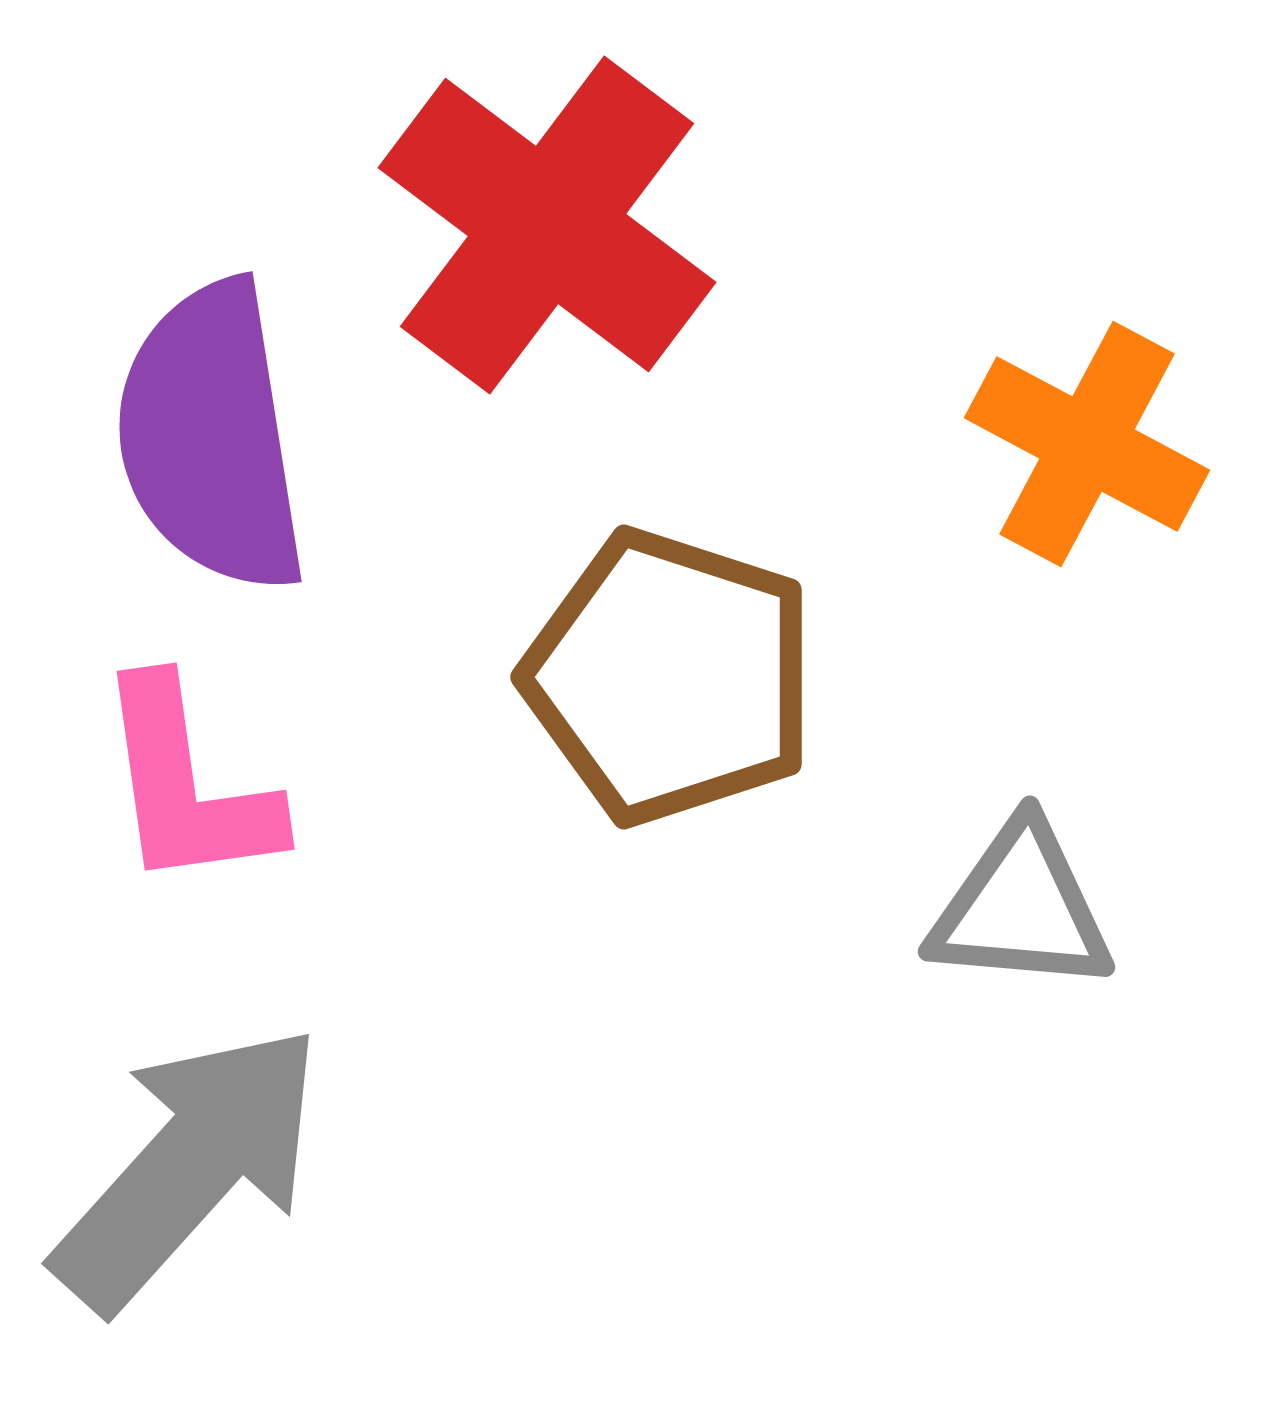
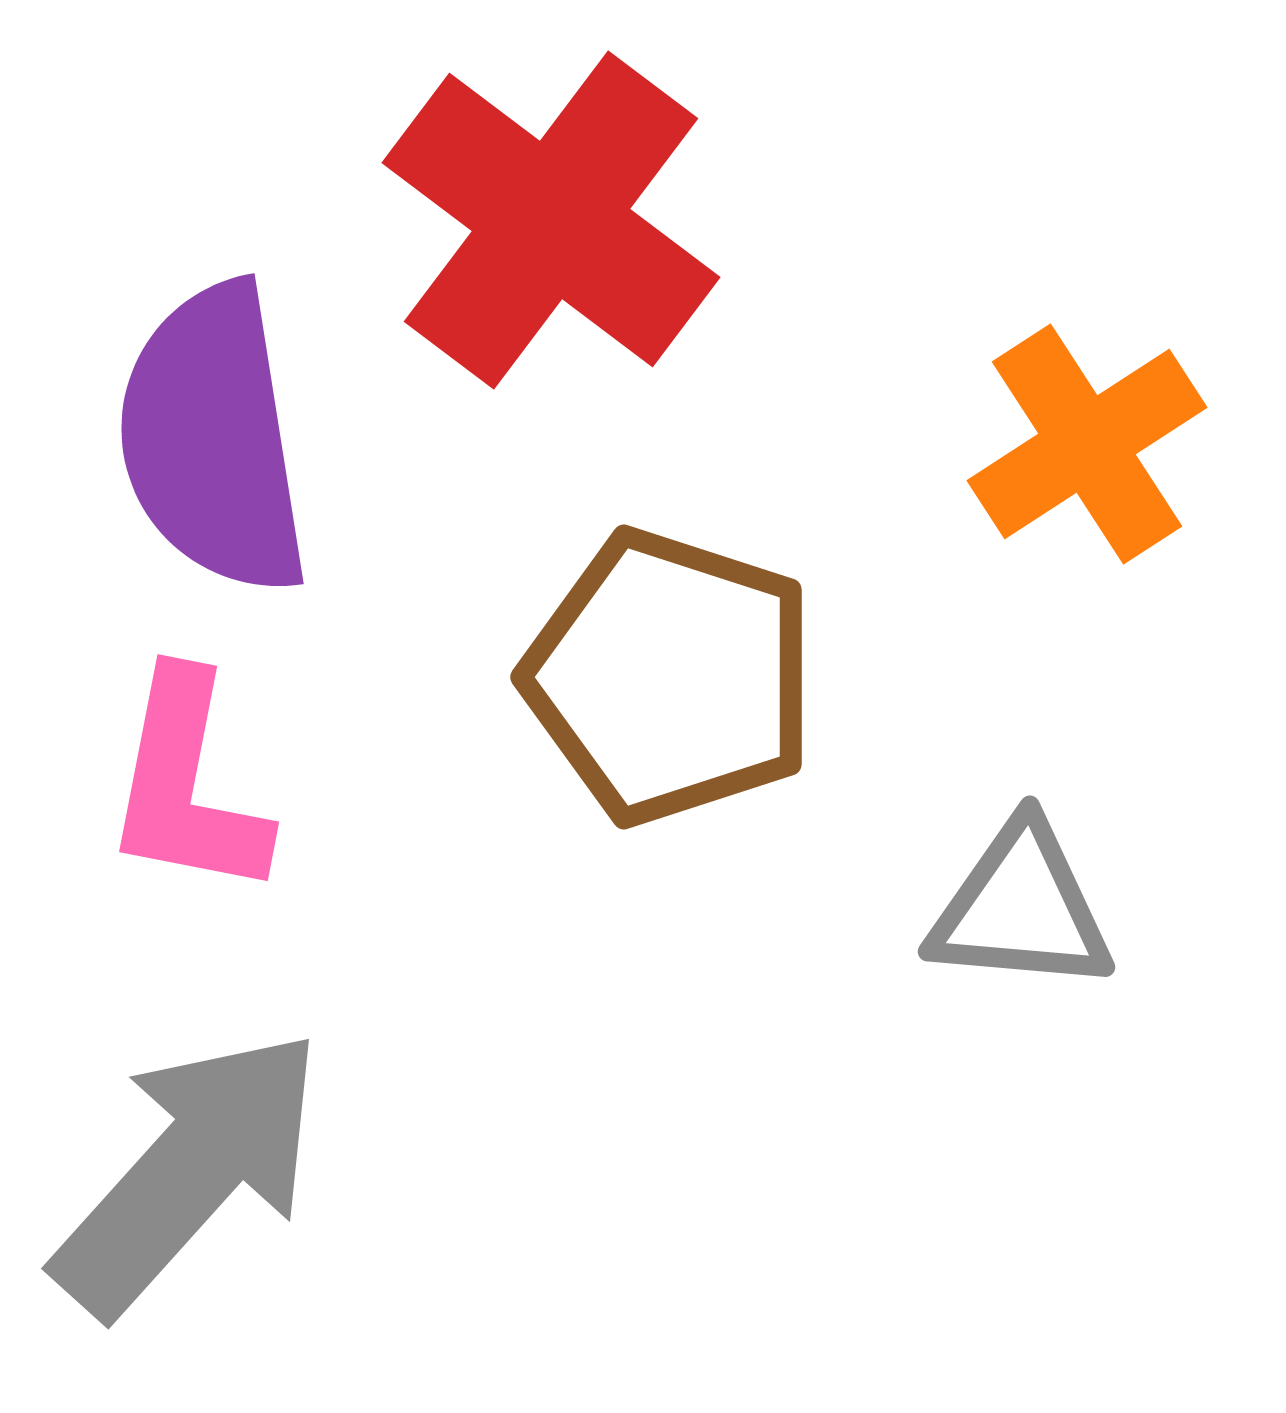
red cross: moved 4 px right, 5 px up
purple semicircle: moved 2 px right, 2 px down
orange cross: rotated 29 degrees clockwise
pink L-shape: rotated 19 degrees clockwise
gray arrow: moved 5 px down
